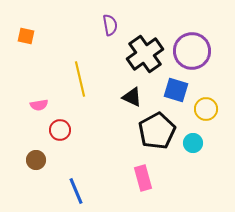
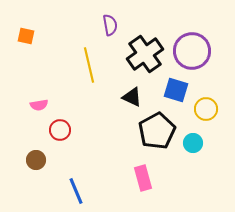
yellow line: moved 9 px right, 14 px up
